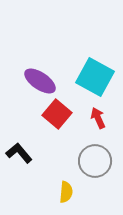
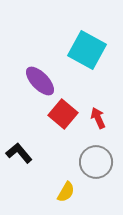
cyan square: moved 8 px left, 27 px up
purple ellipse: rotated 12 degrees clockwise
red square: moved 6 px right
gray circle: moved 1 px right, 1 px down
yellow semicircle: rotated 25 degrees clockwise
